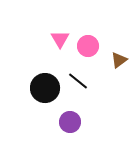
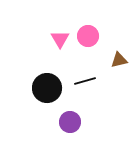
pink circle: moved 10 px up
brown triangle: rotated 24 degrees clockwise
black line: moved 7 px right; rotated 55 degrees counterclockwise
black circle: moved 2 px right
